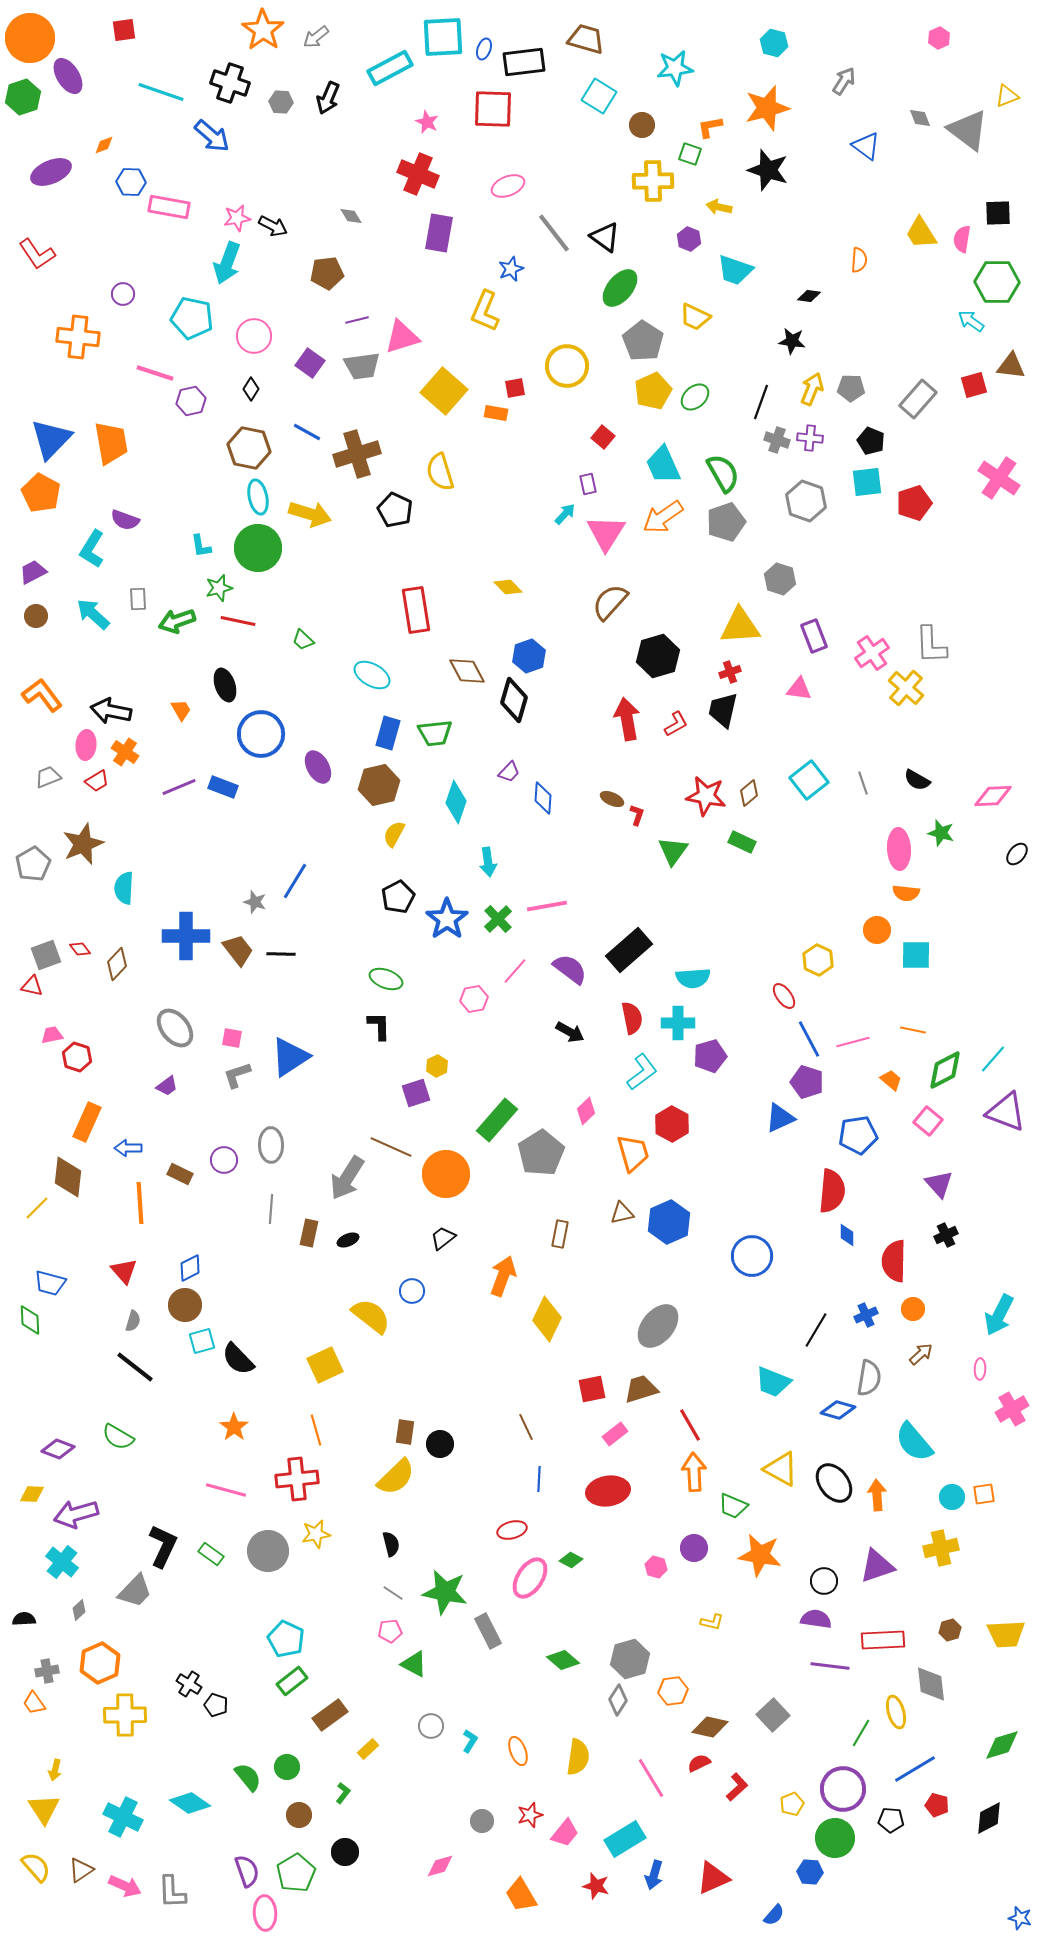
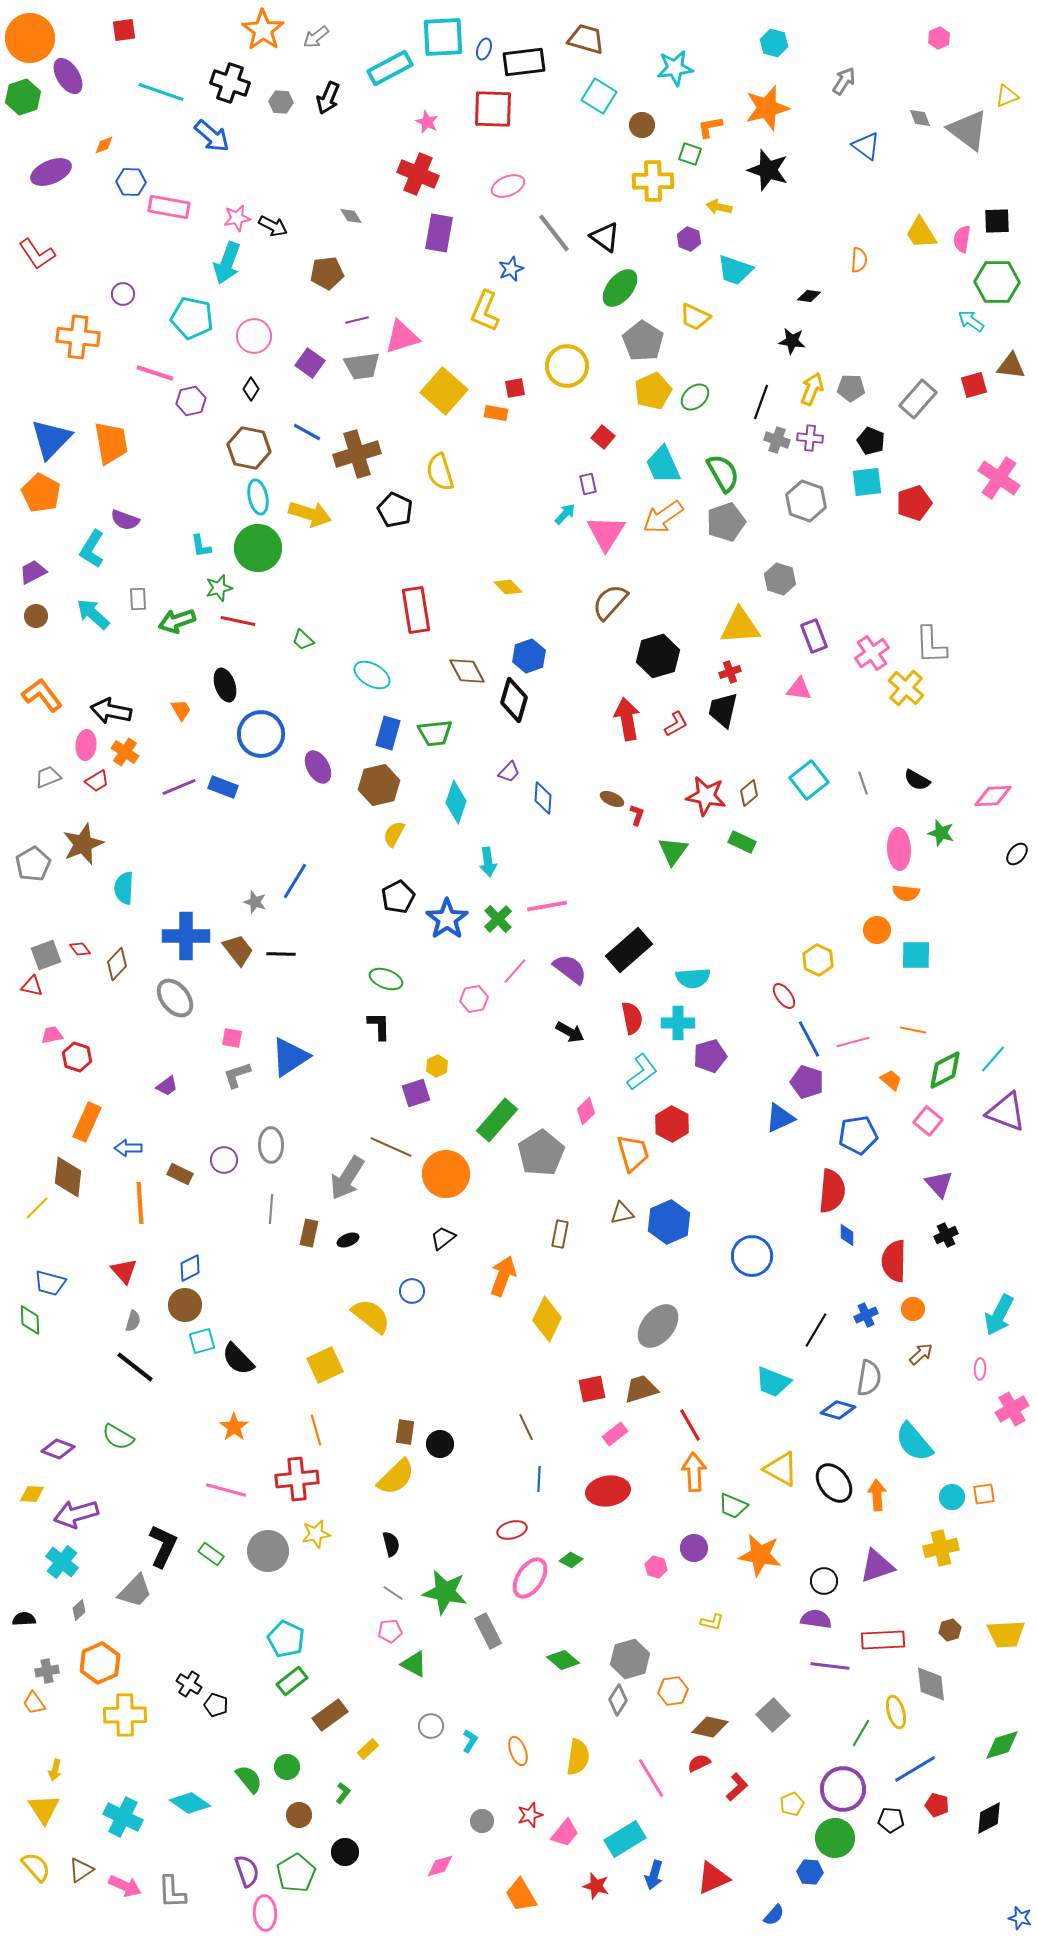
black square at (998, 213): moved 1 px left, 8 px down
gray ellipse at (175, 1028): moved 30 px up
green semicircle at (248, 1777): moved 1 px right, 2 px down
